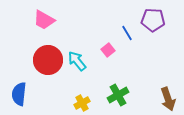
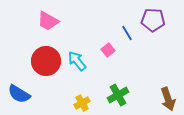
pink trapezoid: moved 4 px right, 1 px down
red circle: moved 2 px left, 1 px down
blue semicircle: rotated 65 degrees counterclockwise
